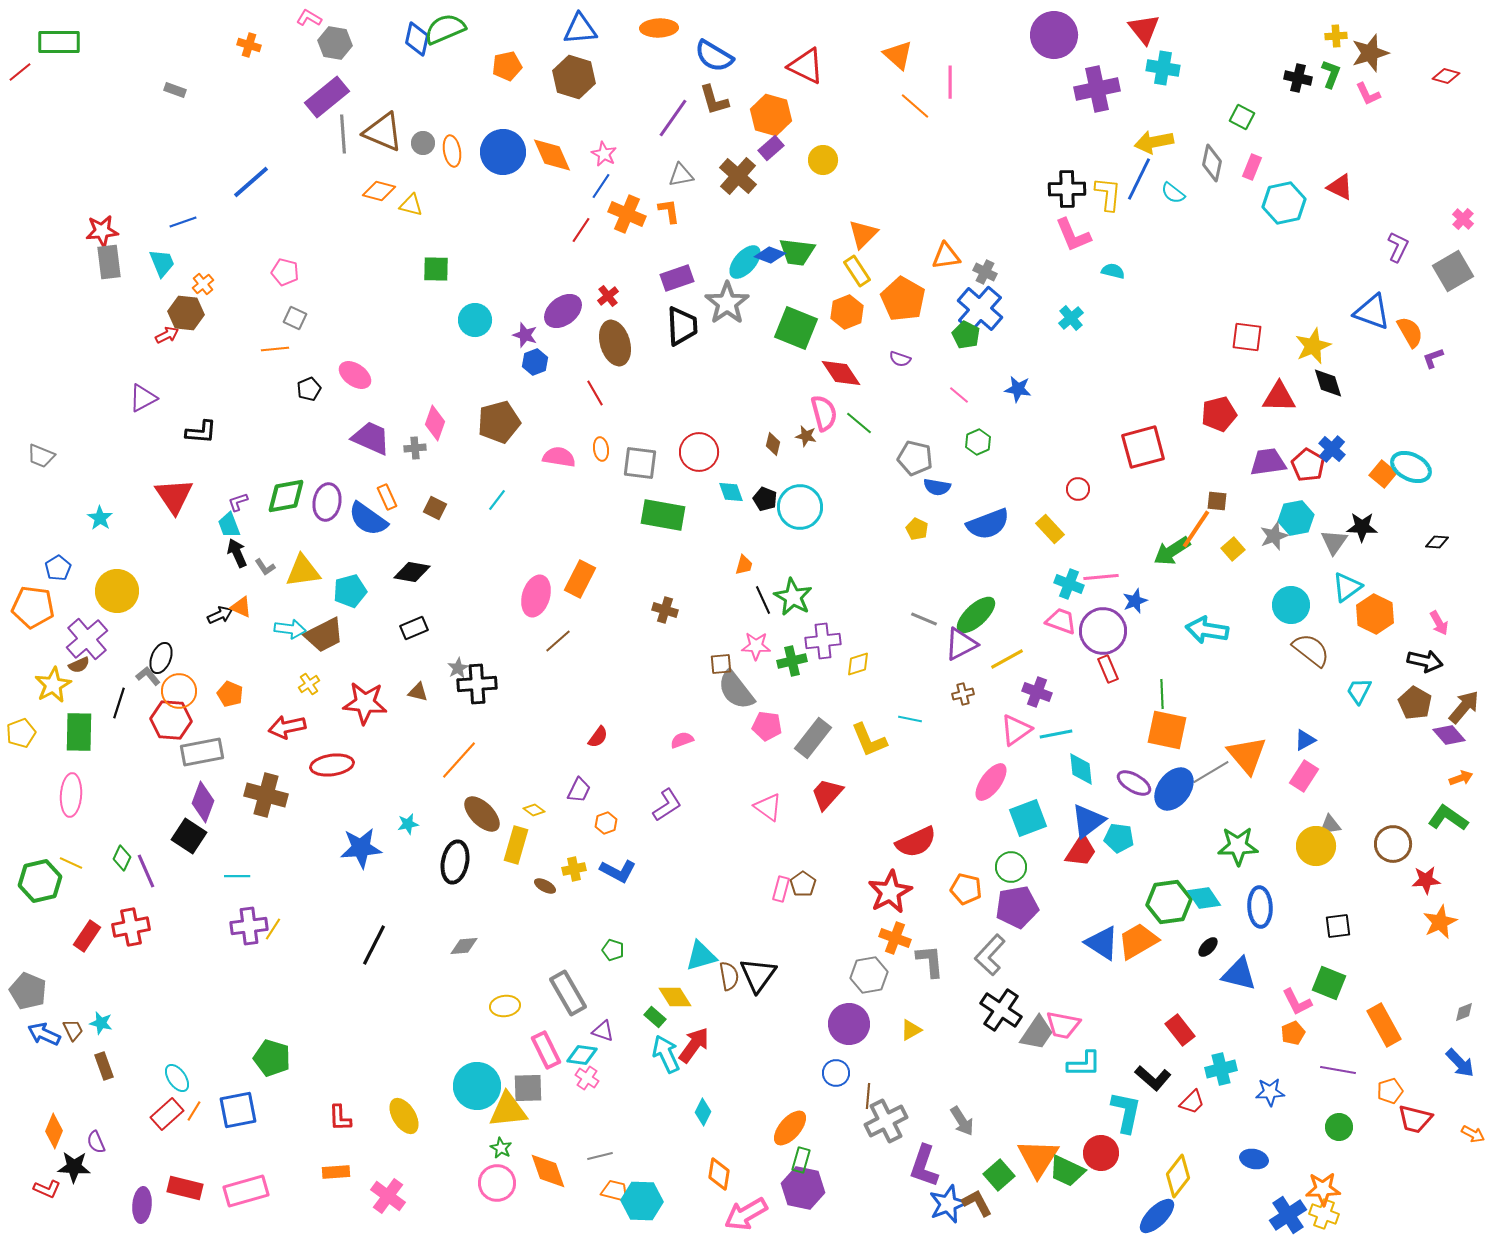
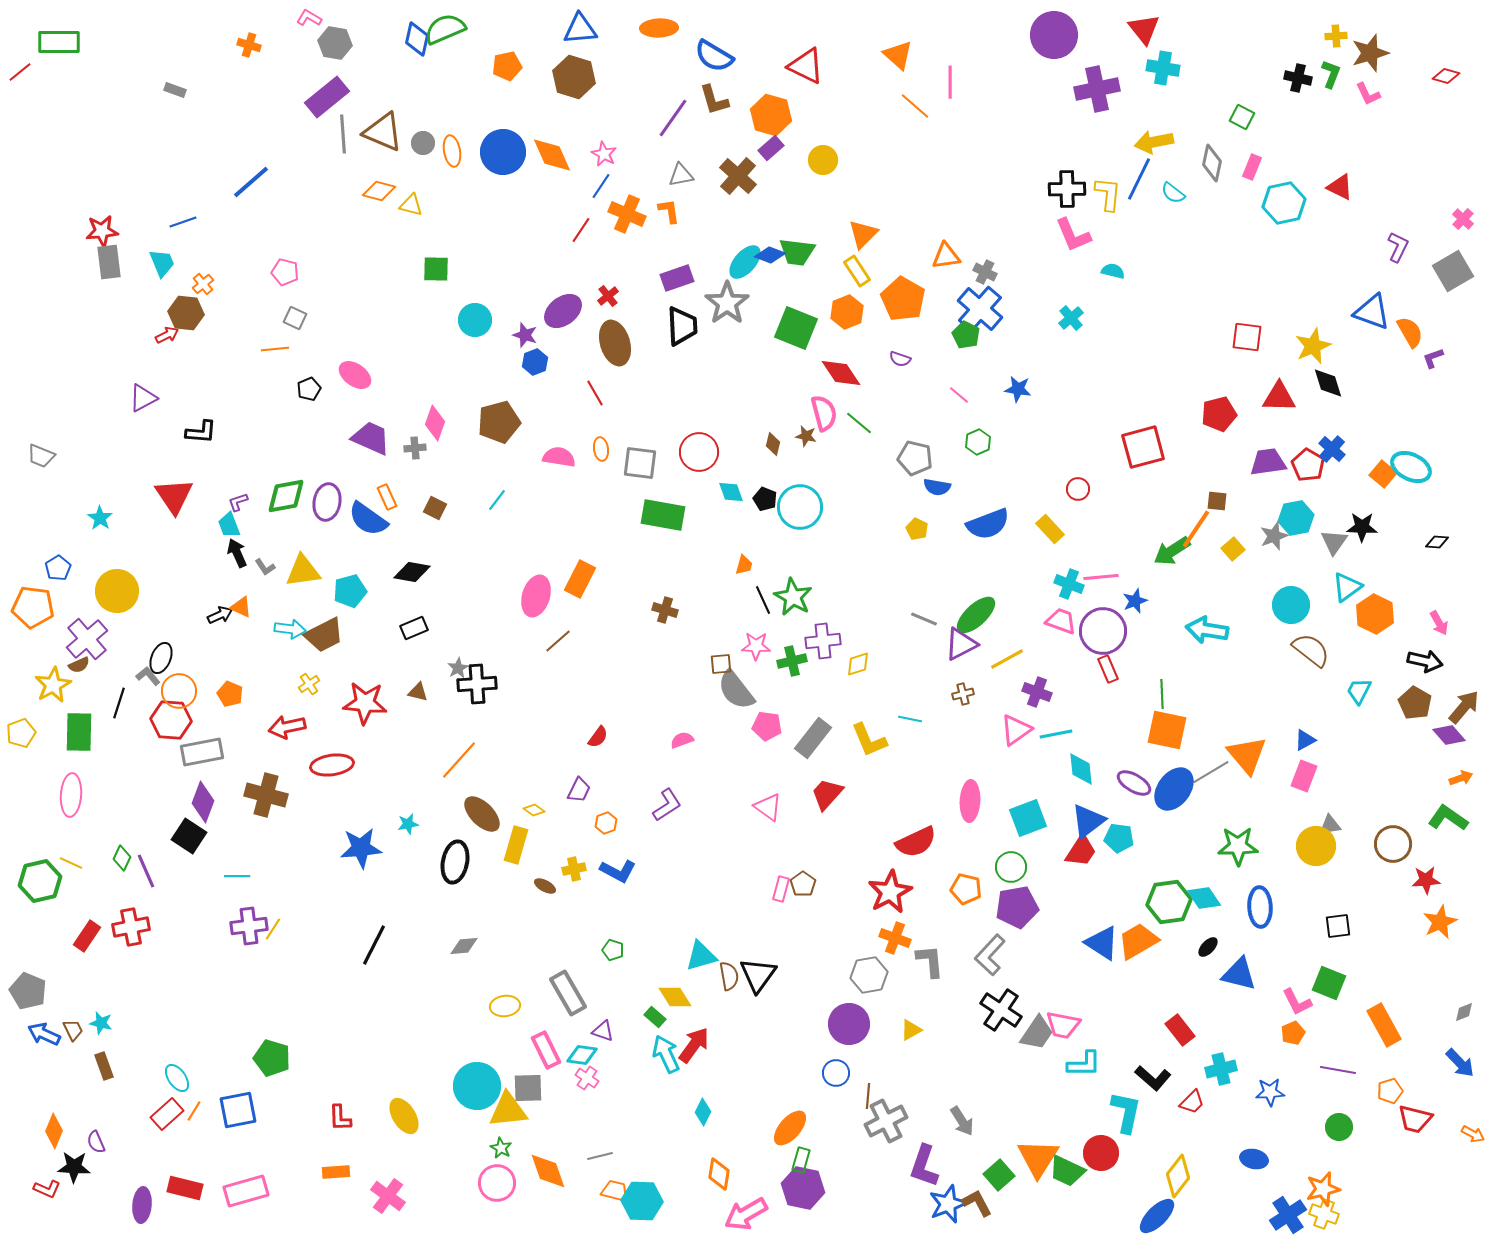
pink rectangle at (1304, 776): rotated 12 degrees counterclockwise
pink ellipse at (991, 782): moved 21 px left, 19 px down; rotated 33 degrees counterclockwise
orange star at (1323, 1189): rotated 12 degrees counterclockwise
